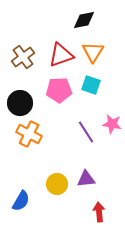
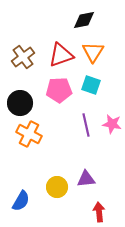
purple line: moved 7 px up; rotated 20 degrees clockwise
yellow circle: moved 3 px down
